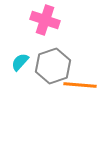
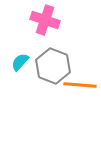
gray hexagon: rotated 20 degrees counterclockwise
